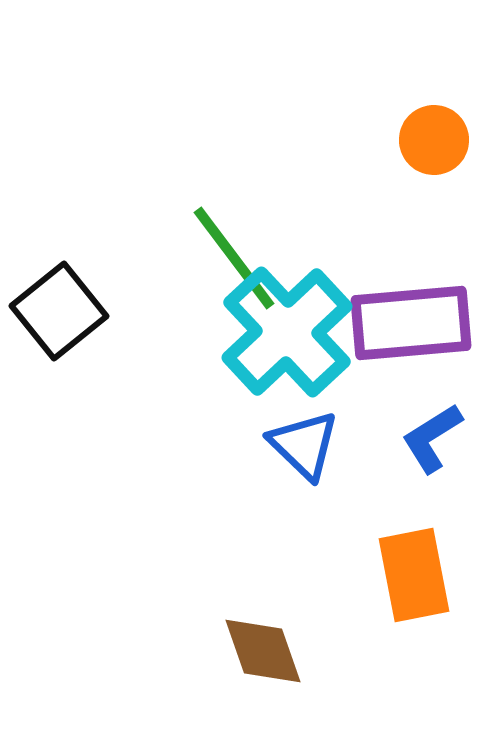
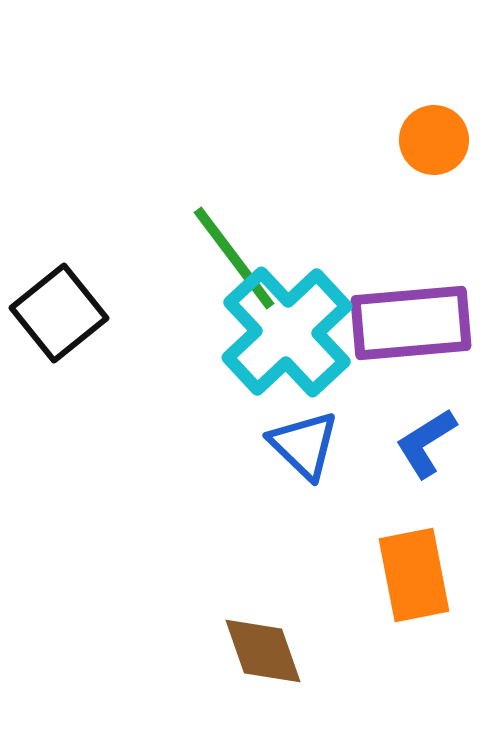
black square: moved 2 px down
blue L-shape: moved 6 px left, 5 px down
